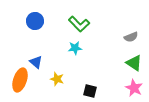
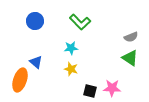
green L-shape: moved 1 px right, 2 px up
cyan star: moved 4 px left
green triangle: moved 4 px left, 5 px up
yellow star: moved 14 px right, 10 px up
pink star: moved 22 px left; rotated 24 degrees counterclockwise
